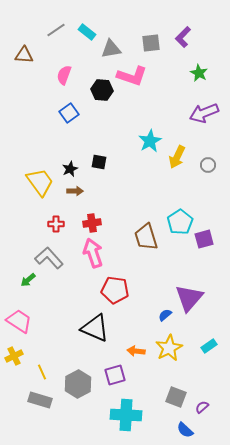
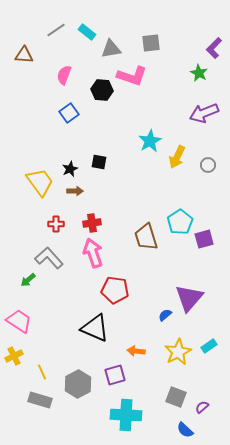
purple L-shape at (183, 37): moved 31 px right, 11 px down
yellow star at (169, 348): moved 9 px right, 4 px down
